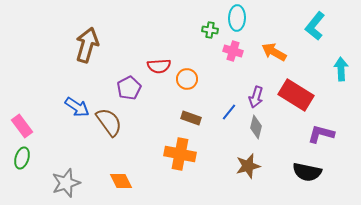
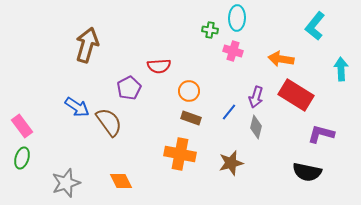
orange arrow: moved 7 px right, 7 px down; rotated 20 degrees counterclockwise
orange circle: moved 2 px right, 12 px down
brown star: moved 17 px left, 3 px up
